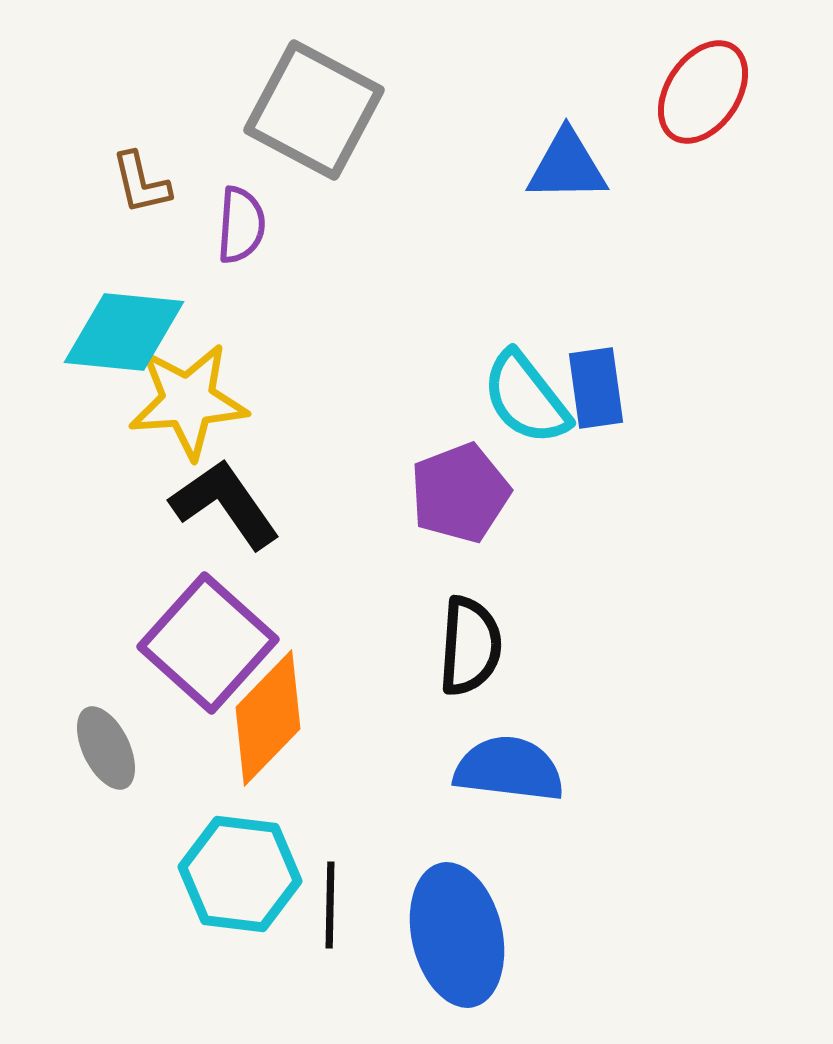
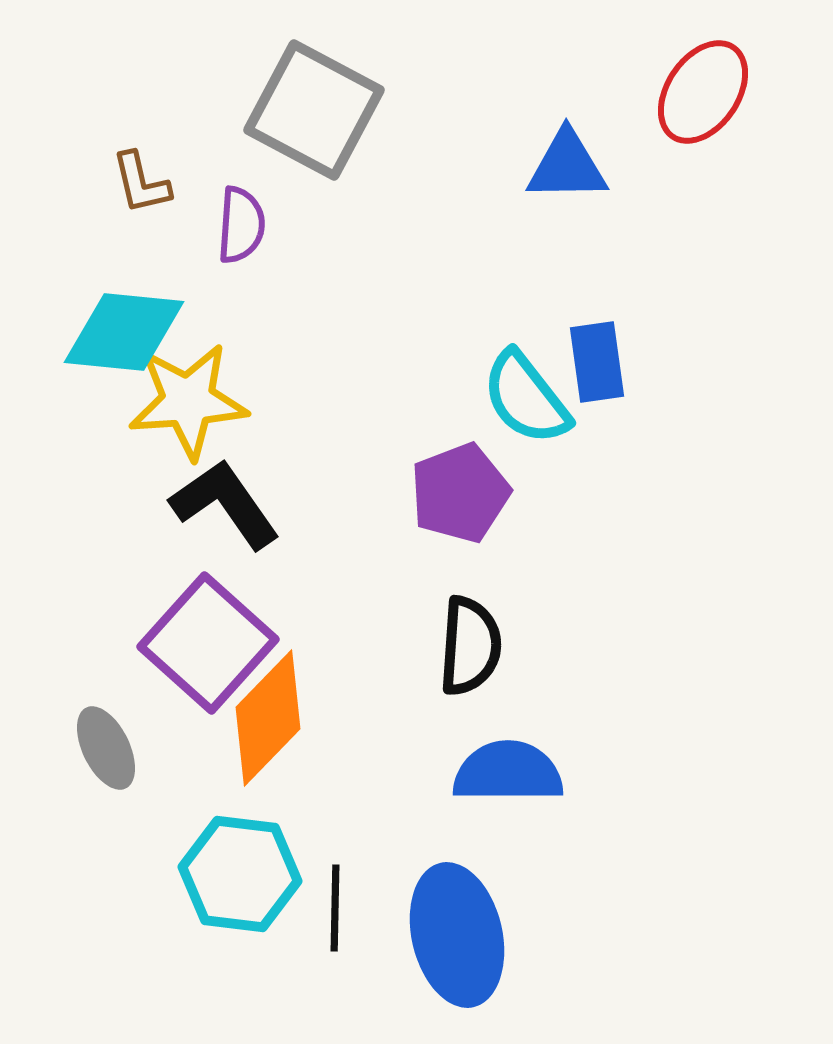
blue rectangle: moved 1 px right, 26 px up
blue semicircle: moved 1 px left, 3 px down; rotated 7 degrees counterclockwise
black line: moved 5 px right, 3 px down
